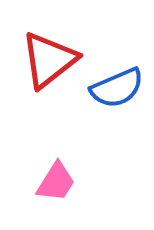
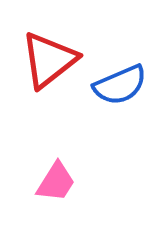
blue semicircle: moved 3 px right, 3 px up
